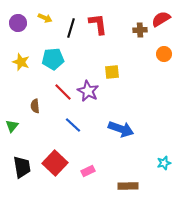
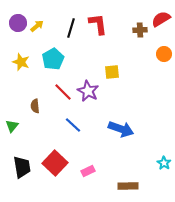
yellow arrow: moved 8 px left, 8 px down; rotated 64 degrees counterclockwise
cyan pentagon: rotated 25 degrees counterclockwise
cyan star: rotated 24 degrees counterclockwise
